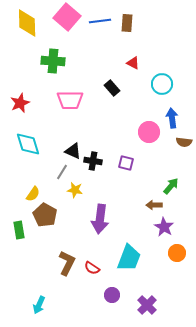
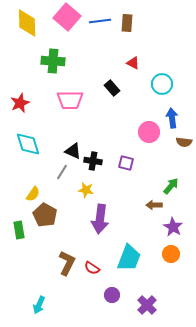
yellow star: moved 11 px right
purple star: moved 9 px right
orange circle: moved 6 px left, 1 px down
